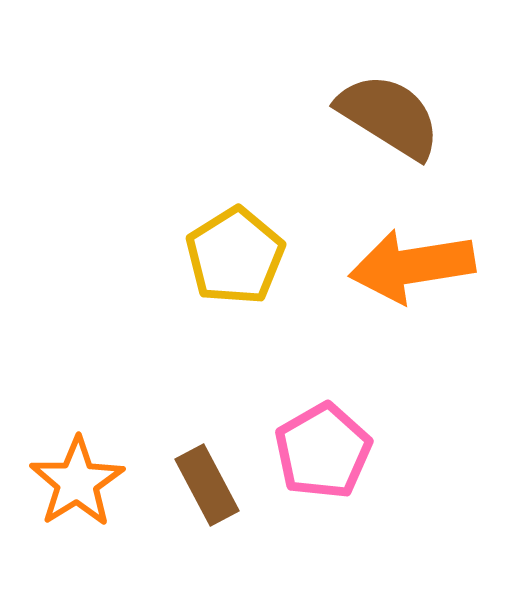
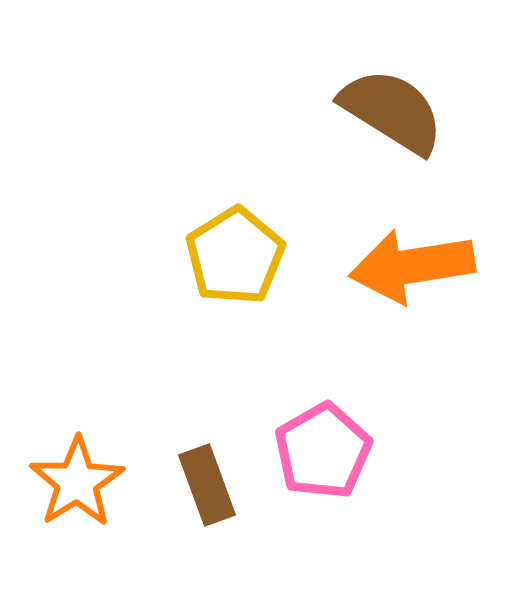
brown semicircle: moved 3 px right, 5 px up
brown rectangle: rotated 8 degrees clockwise
